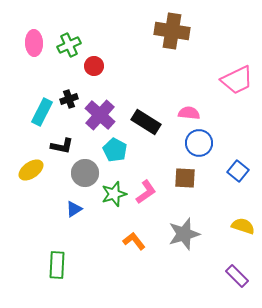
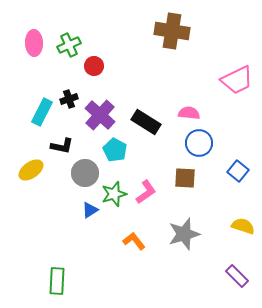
blue triangle: moved 16 px right, 1 px down
green rectangle: moved 16 px down
